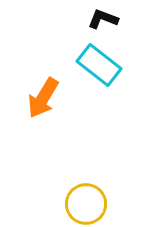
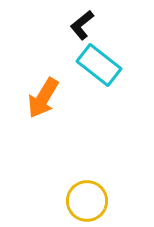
black L-shape: moved 21 px left, 6 px down; rotated 60 degrees counterclockwise
yellow circle: moved 1 px right, 3 px up
